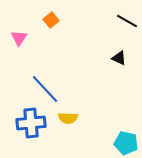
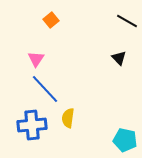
pink triangle: moved 17 px right, 21 px down
black triangle: rotated 21 degrees clockwise
yellow semicircle: rotated 96 degrees clockwise
blue cross: moved 1 px right, 2 px down
cyan pentagon: moved 1 px left, 3 px up
